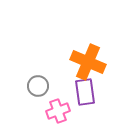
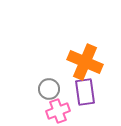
orange cross: moved 3 px left
gray circle: moved 11 px right, 3 px down
